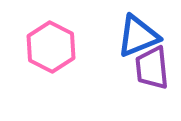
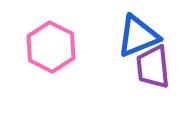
purple trapezoid: moved 1 px right, 1 px up
